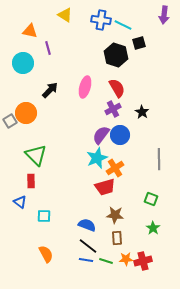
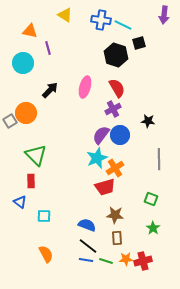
black star: moved 6 px right, 9 px down; rotated 24 degrees counterclockwise
